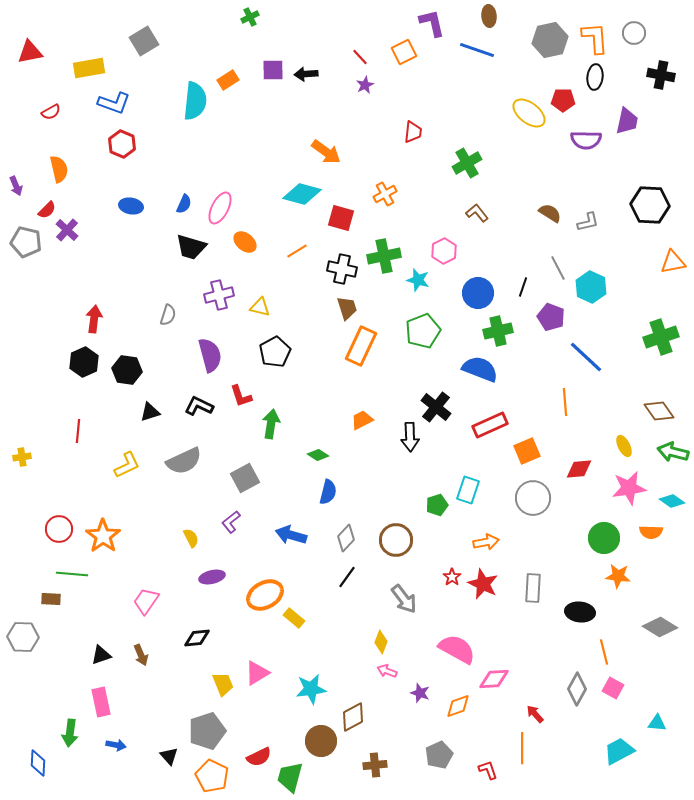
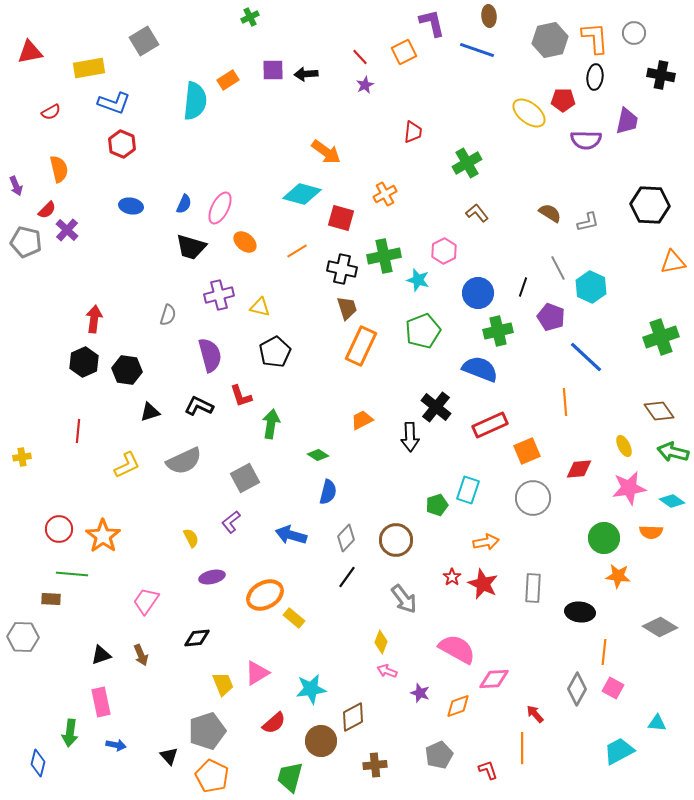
orange line at (604, 652): rotated 20 degrees clockwise
red semicircle at (259, 757): moved 15 px right, 34 px up; rotated 15 degrees counterclockwise
blue diamond at (38, 763): rotated 12 degrees clockwise
